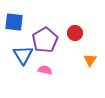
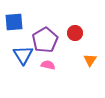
blue square: rotated 12 degrees counterclockwise
pink semicircle: moved 3 px right, 5 px up
